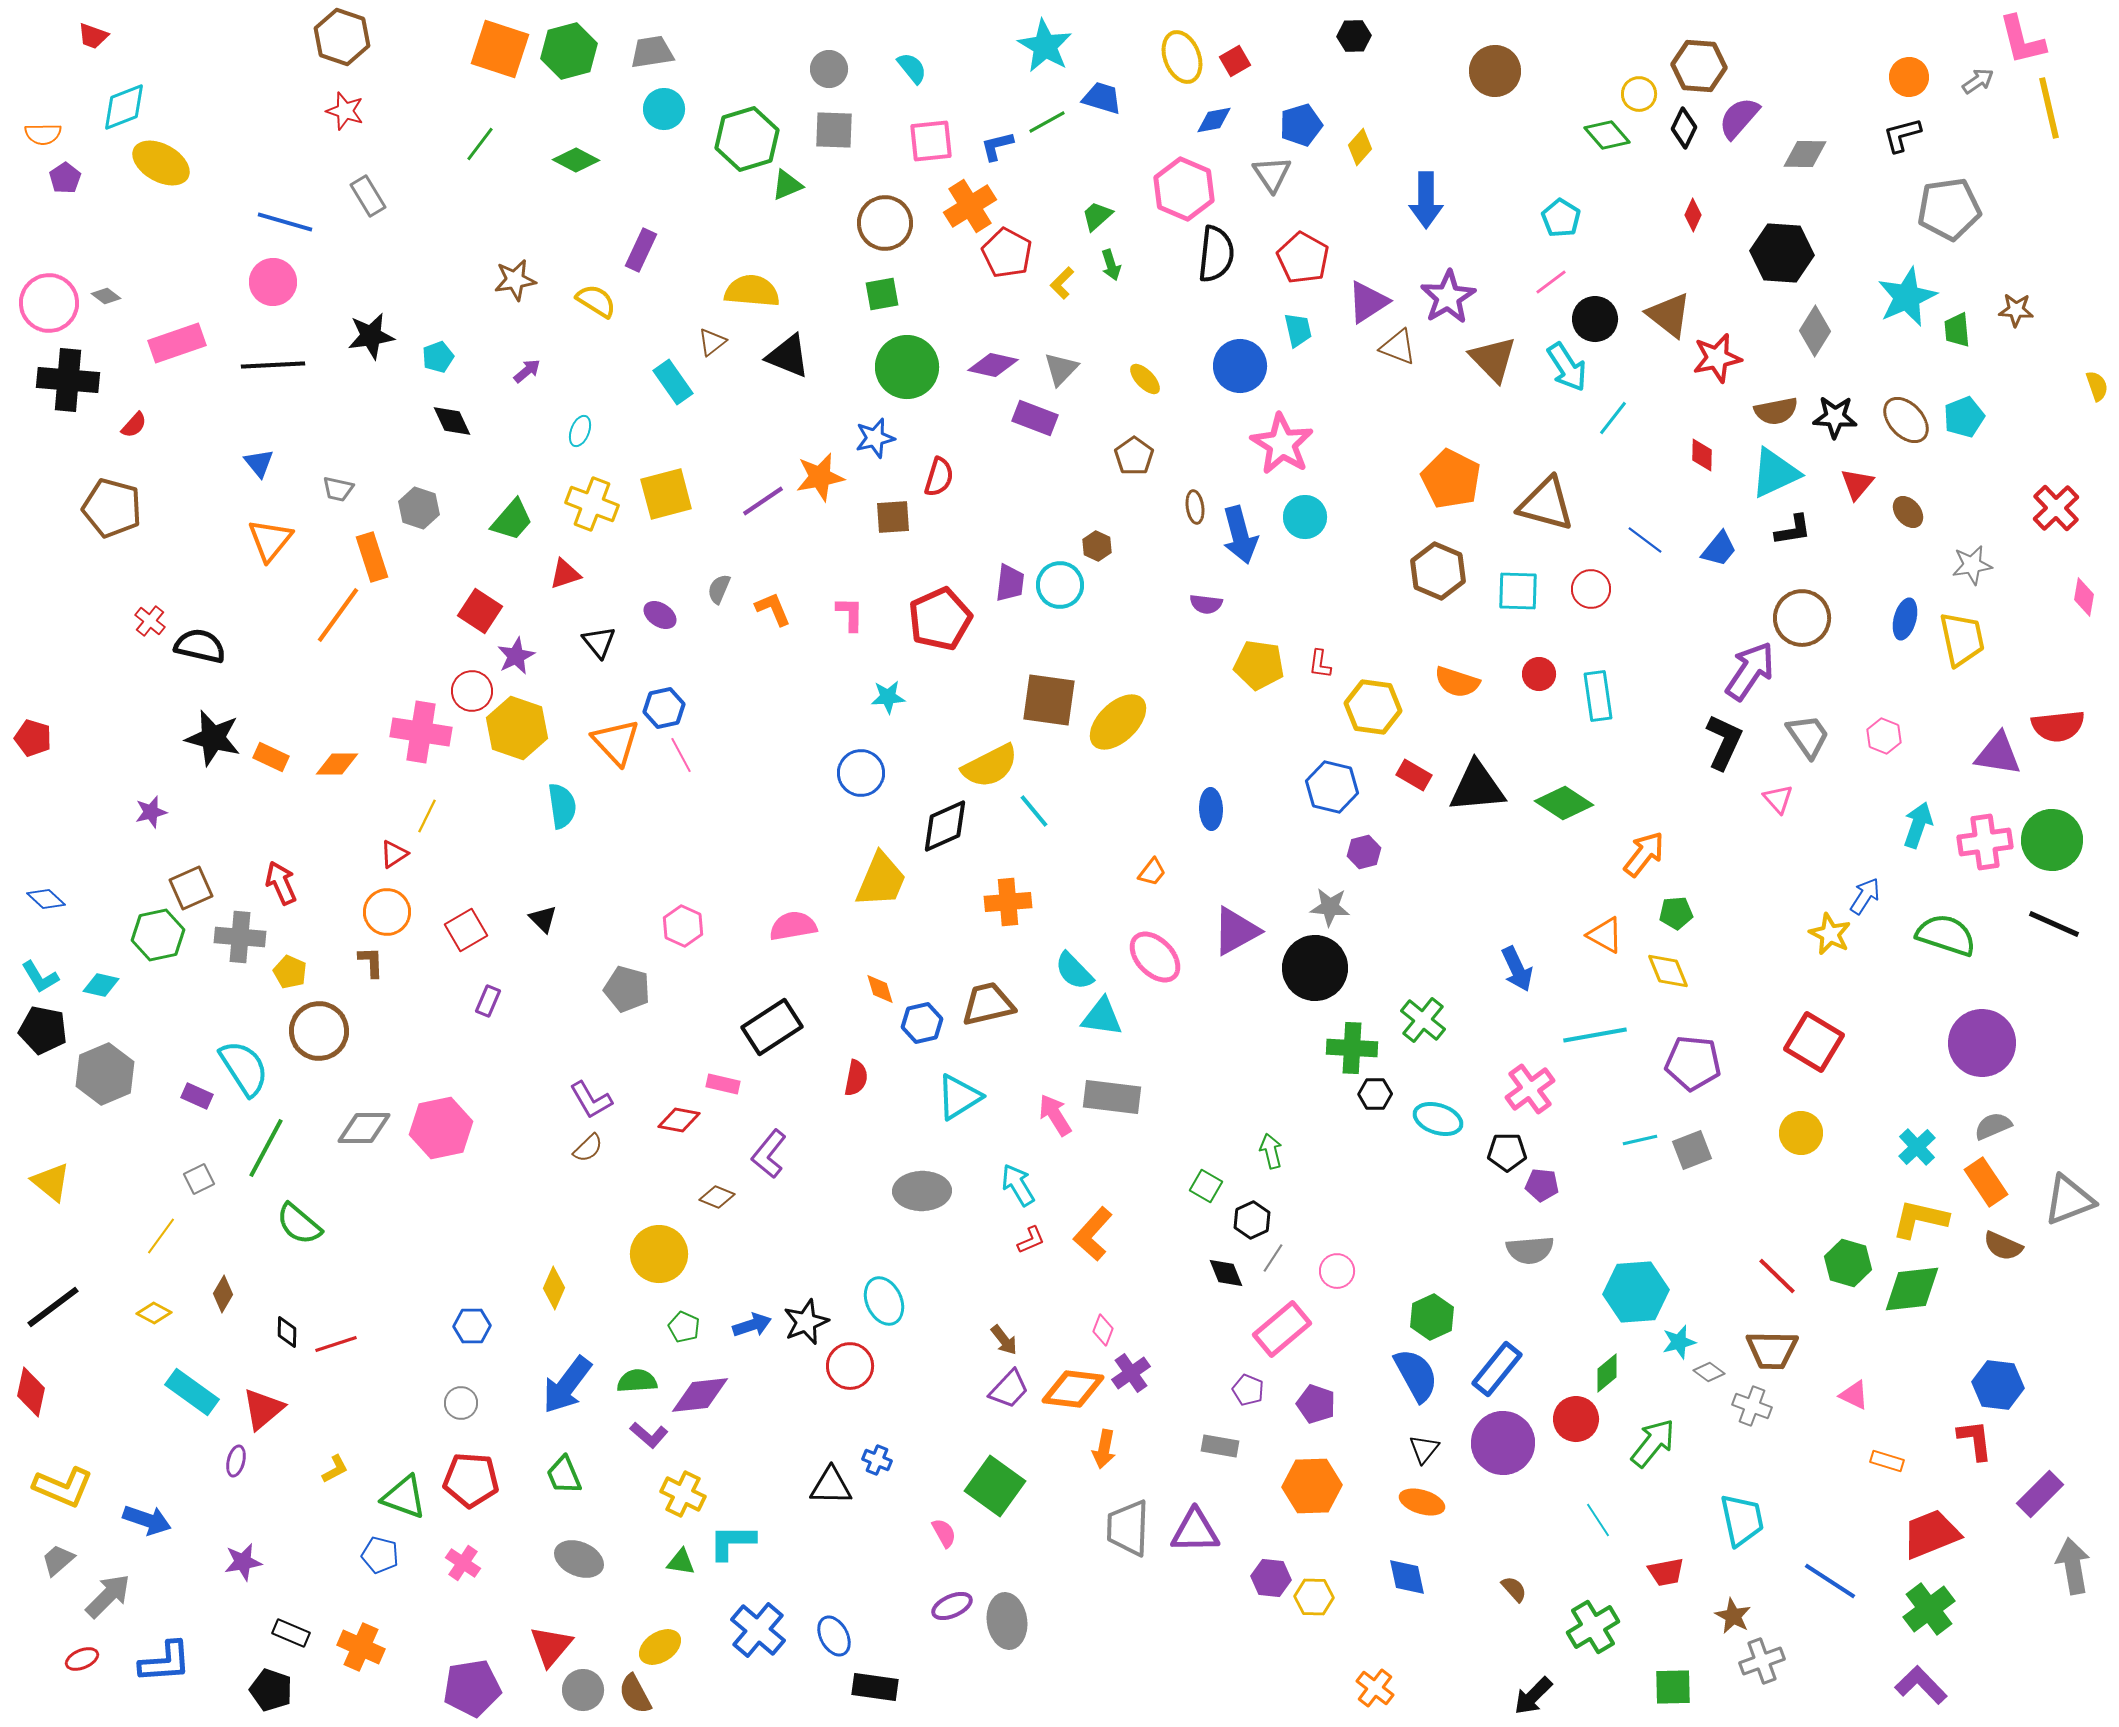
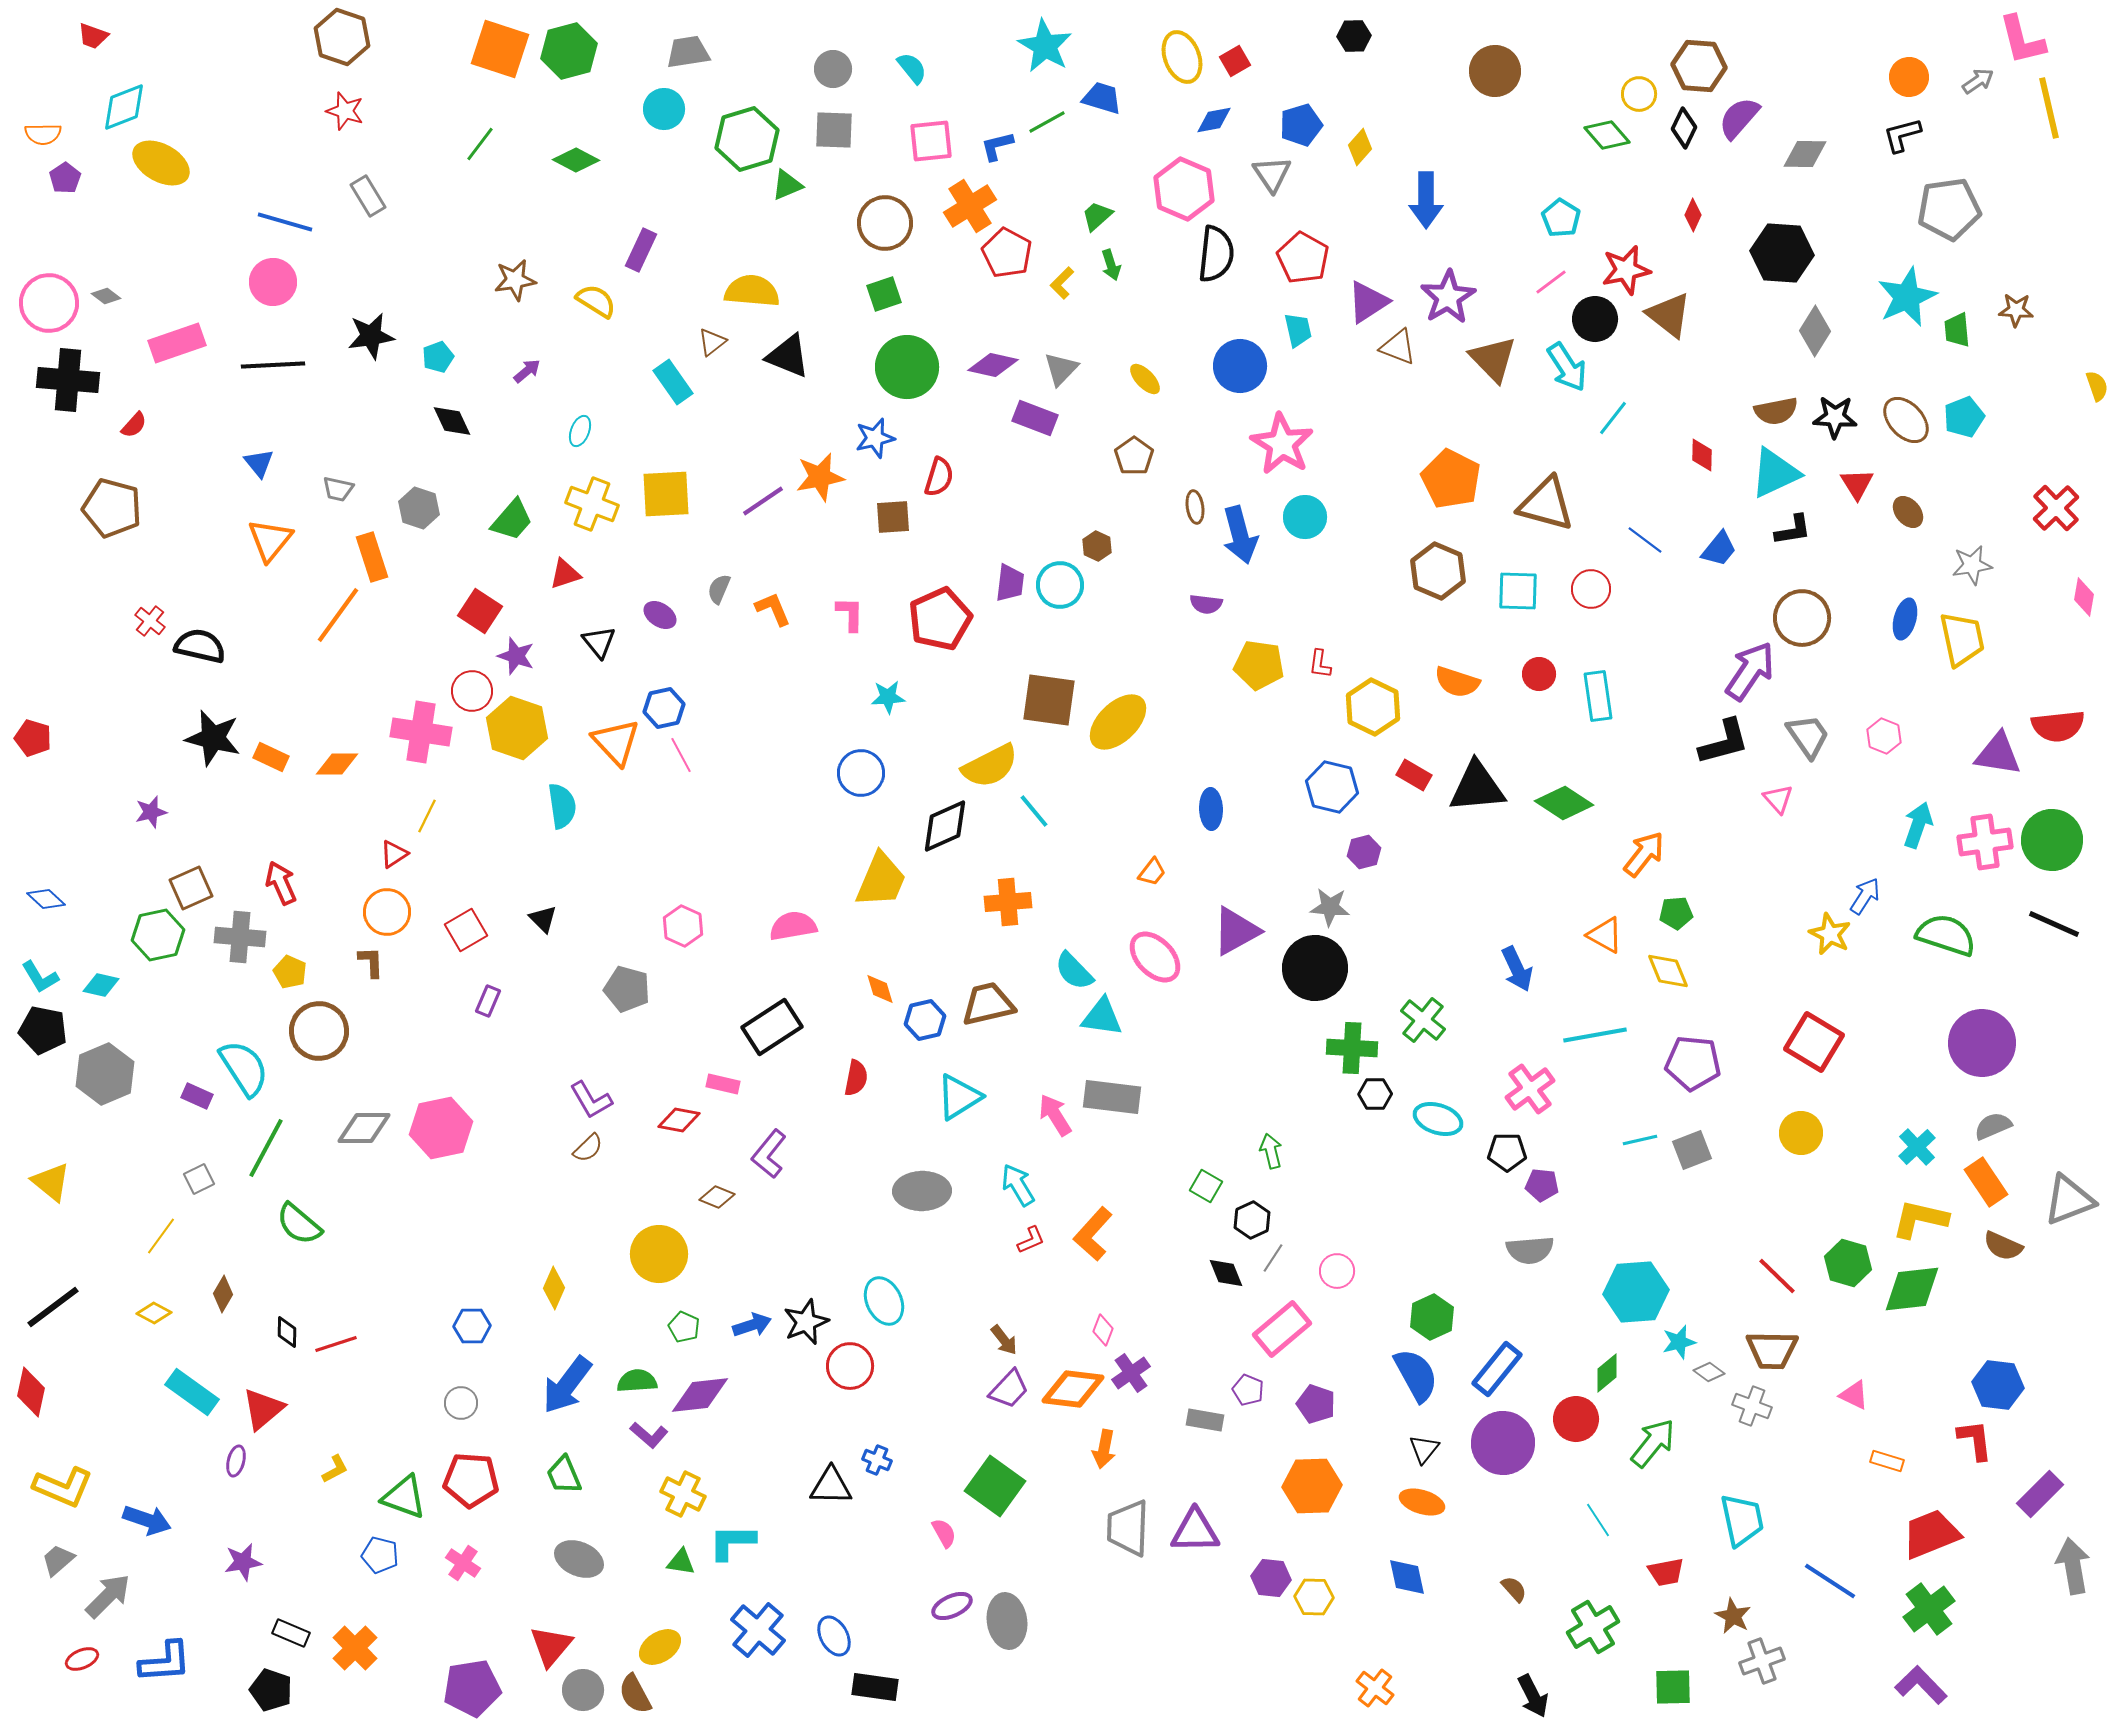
gray trapezoid at (652, 52): moved 36 px right
gray circle at (829, 69): moved 4 px right
green square at (882, 294): moved 2 px right; rotated 9 degrees counterclockwise
red star at (1717, 358): moved 91 px left, 88 px up
red triangle at (1857, 484): rotated 12 degrees counterclockwise
yellow square at (666, 494): rotated 12 degrees clockwise
purple star at (516, 656): rotated 27 degrees counterclockwise
yellow hexagon at (1373, 707): rotated 18 degrees clockwise
black L-shape at (1724, 742): rotated 50 degrees clockwise
blue hexagon at (922, 1023): moved 3 px right, 3 px up
gray rectangle at (1220, 1446): moved 15 px left, 26 px up
orange cross at (361, 1647): moved 6 px left, 1 px down; rotated 21 degrees clockwise
black arrow at (1533, 1696): rotated 72 degrees counterclockwise
